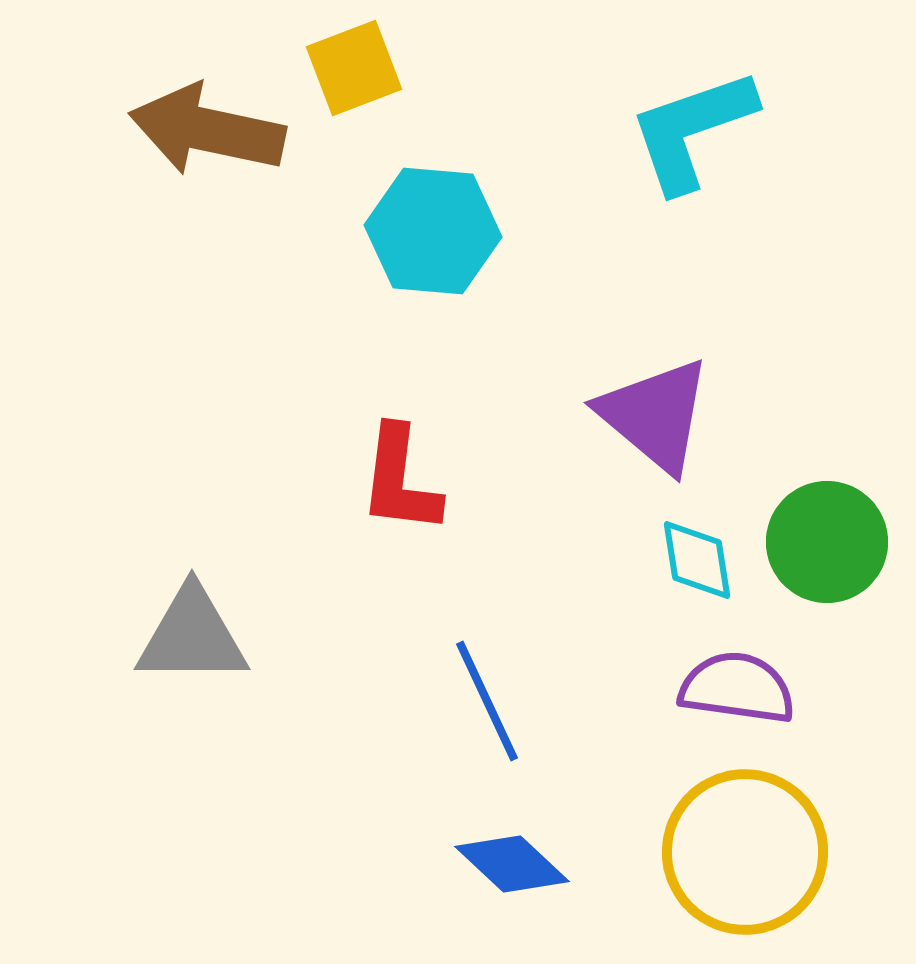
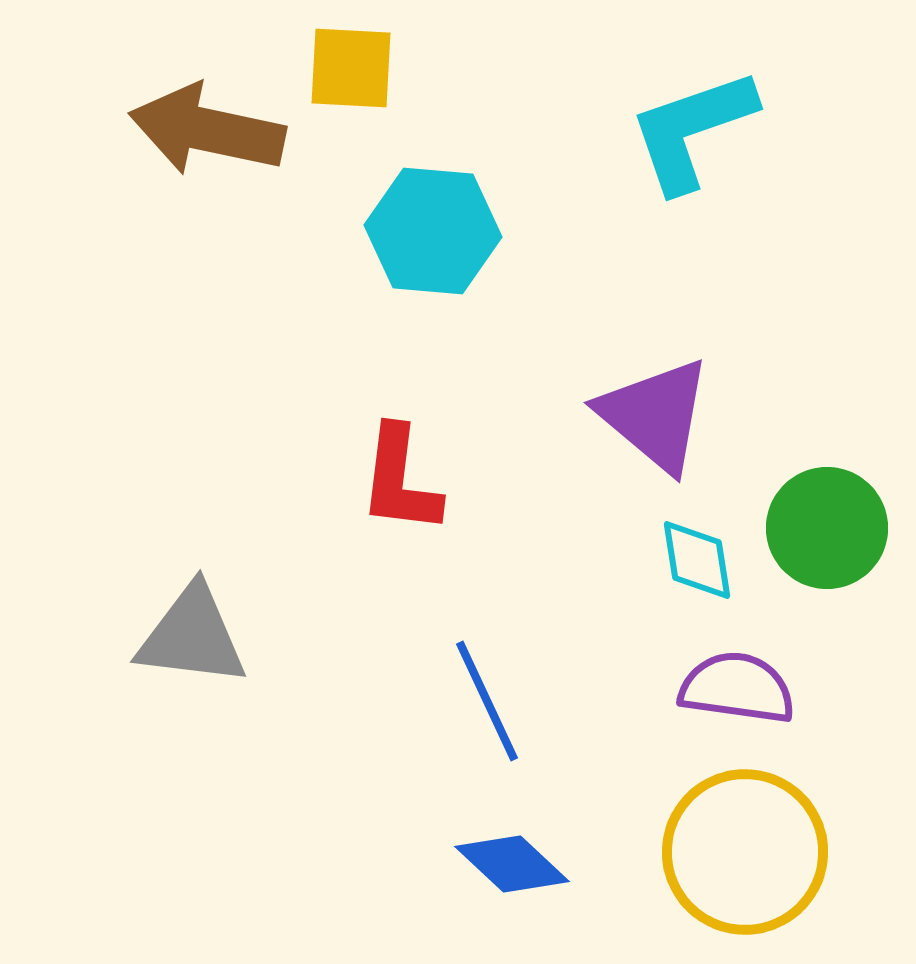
yellow square: moved 3 px left; rotated 24 degrees clockwise
green circle: moved 14 px up
gray triangle: rotated 7 degrees clockwise
